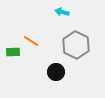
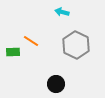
black circle: moved 12 px down
